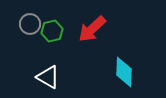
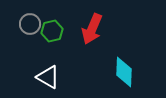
red arrow: rotated 24 degrees counterclockwise
